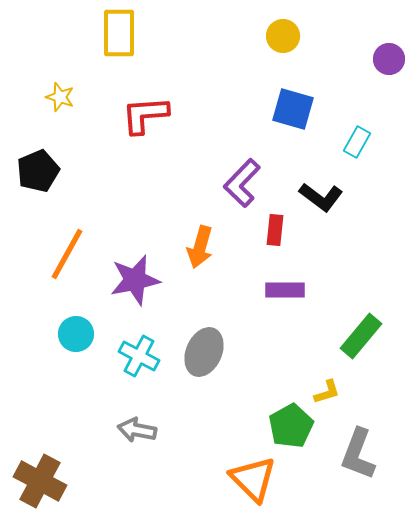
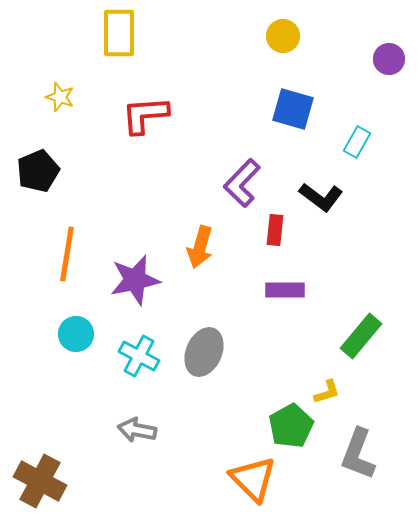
orange line: rotated 20 degrees counterclockwise
